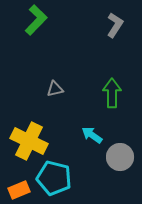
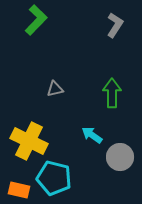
orange rectangle: rotated 35 degrees clockwise
